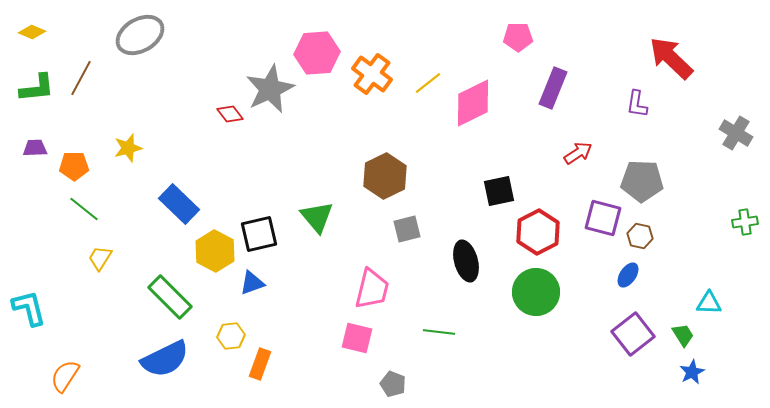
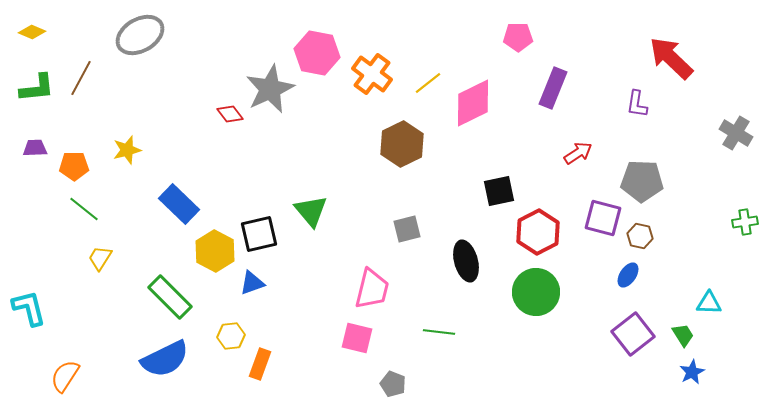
pink hexagon at (317, 53): rotated 15 degrees clockwise
yellow star at (128, 148): moved 1 px left, 2 px down
brown hexagon at (385, 176): moved 17 px right, 32 px up
green triangle at (317, 217): moved 6 px left, 6 px up
